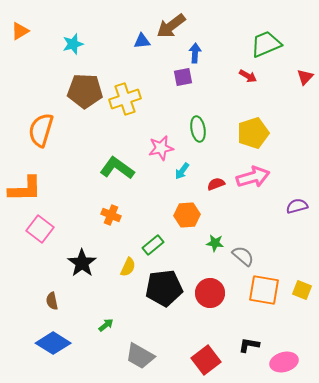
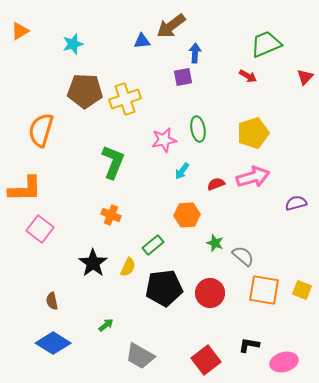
pink star: moved 3 px right, 8 px up
green L-shape: moved 4 px left, 6 px up; rotated 76 degrees clockwise
purple semicircle: moved 1 px left, 3 px up
green star: rotated 12 degrees clockwise
black star: moved 11 px right
